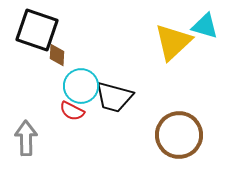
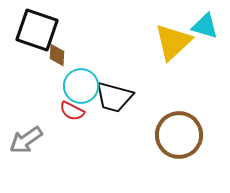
gray arrow: moved 2 px down; rotated 124 degrees counterclockwise
